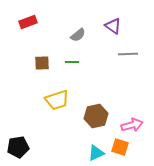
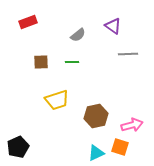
brown square: moved 1 px left, 1 px up
black pentagon: rotated 15 degrees counterclockwise
